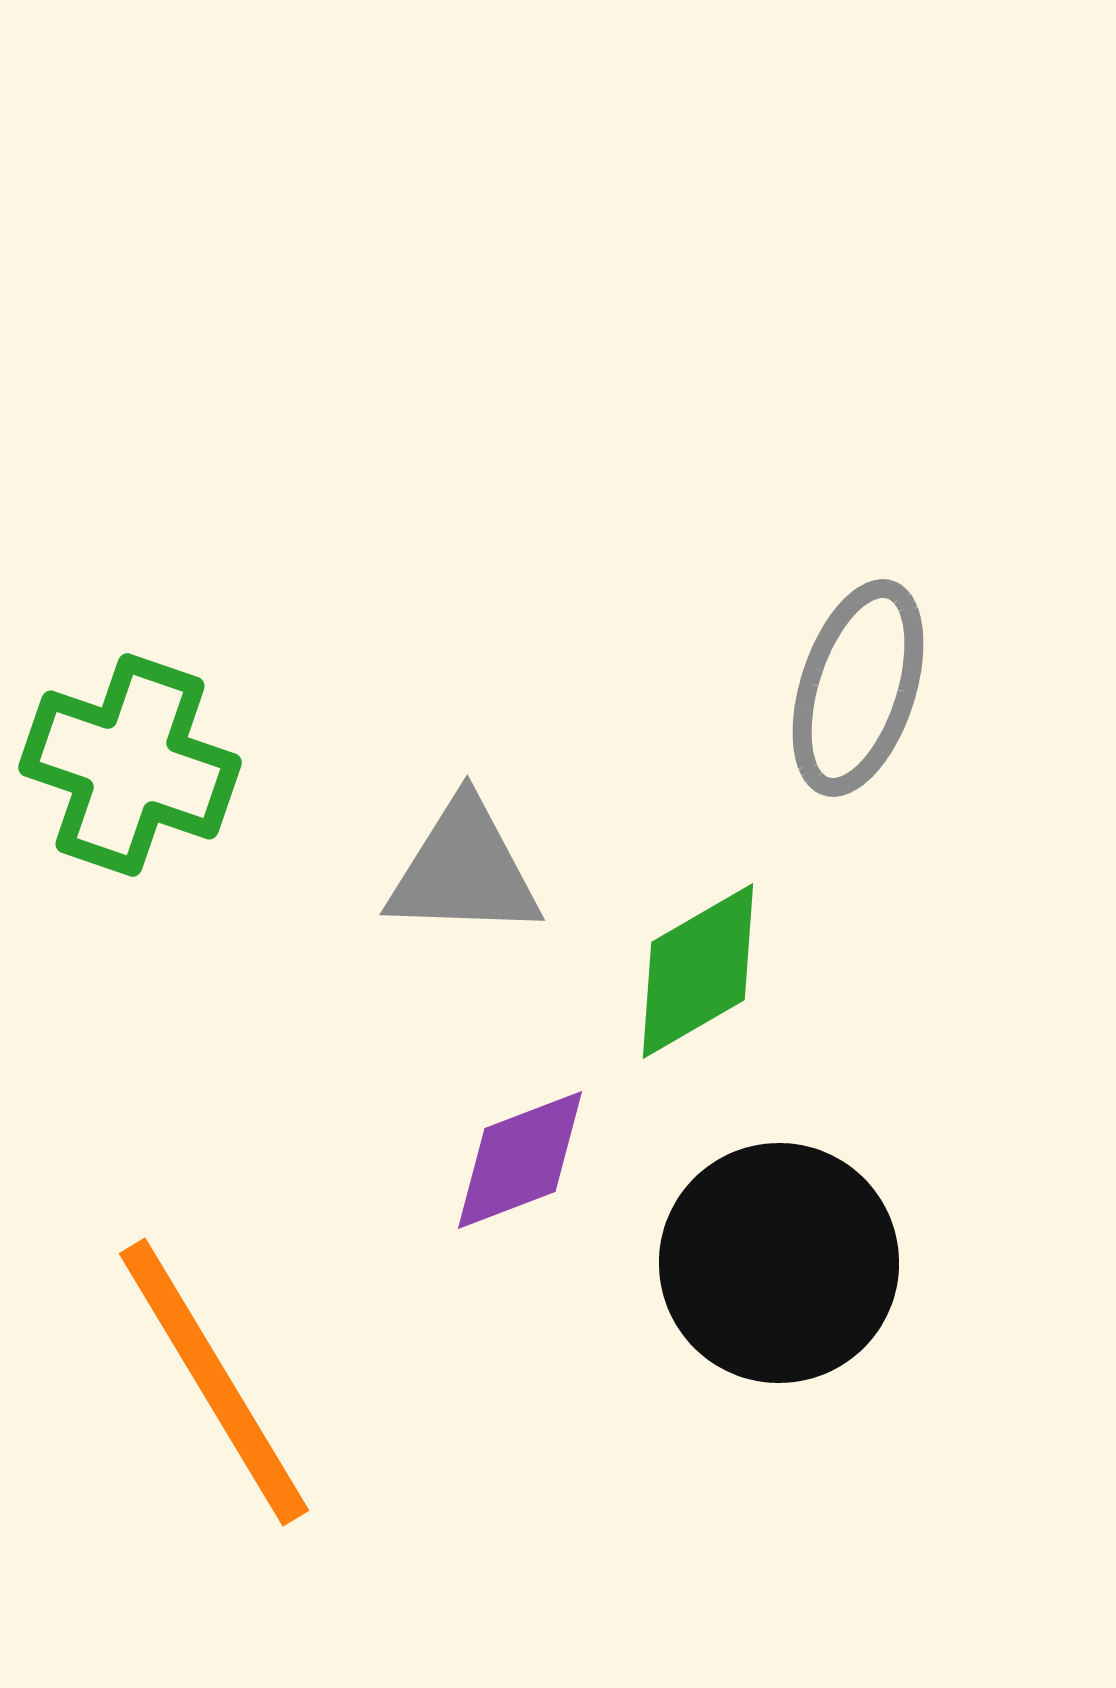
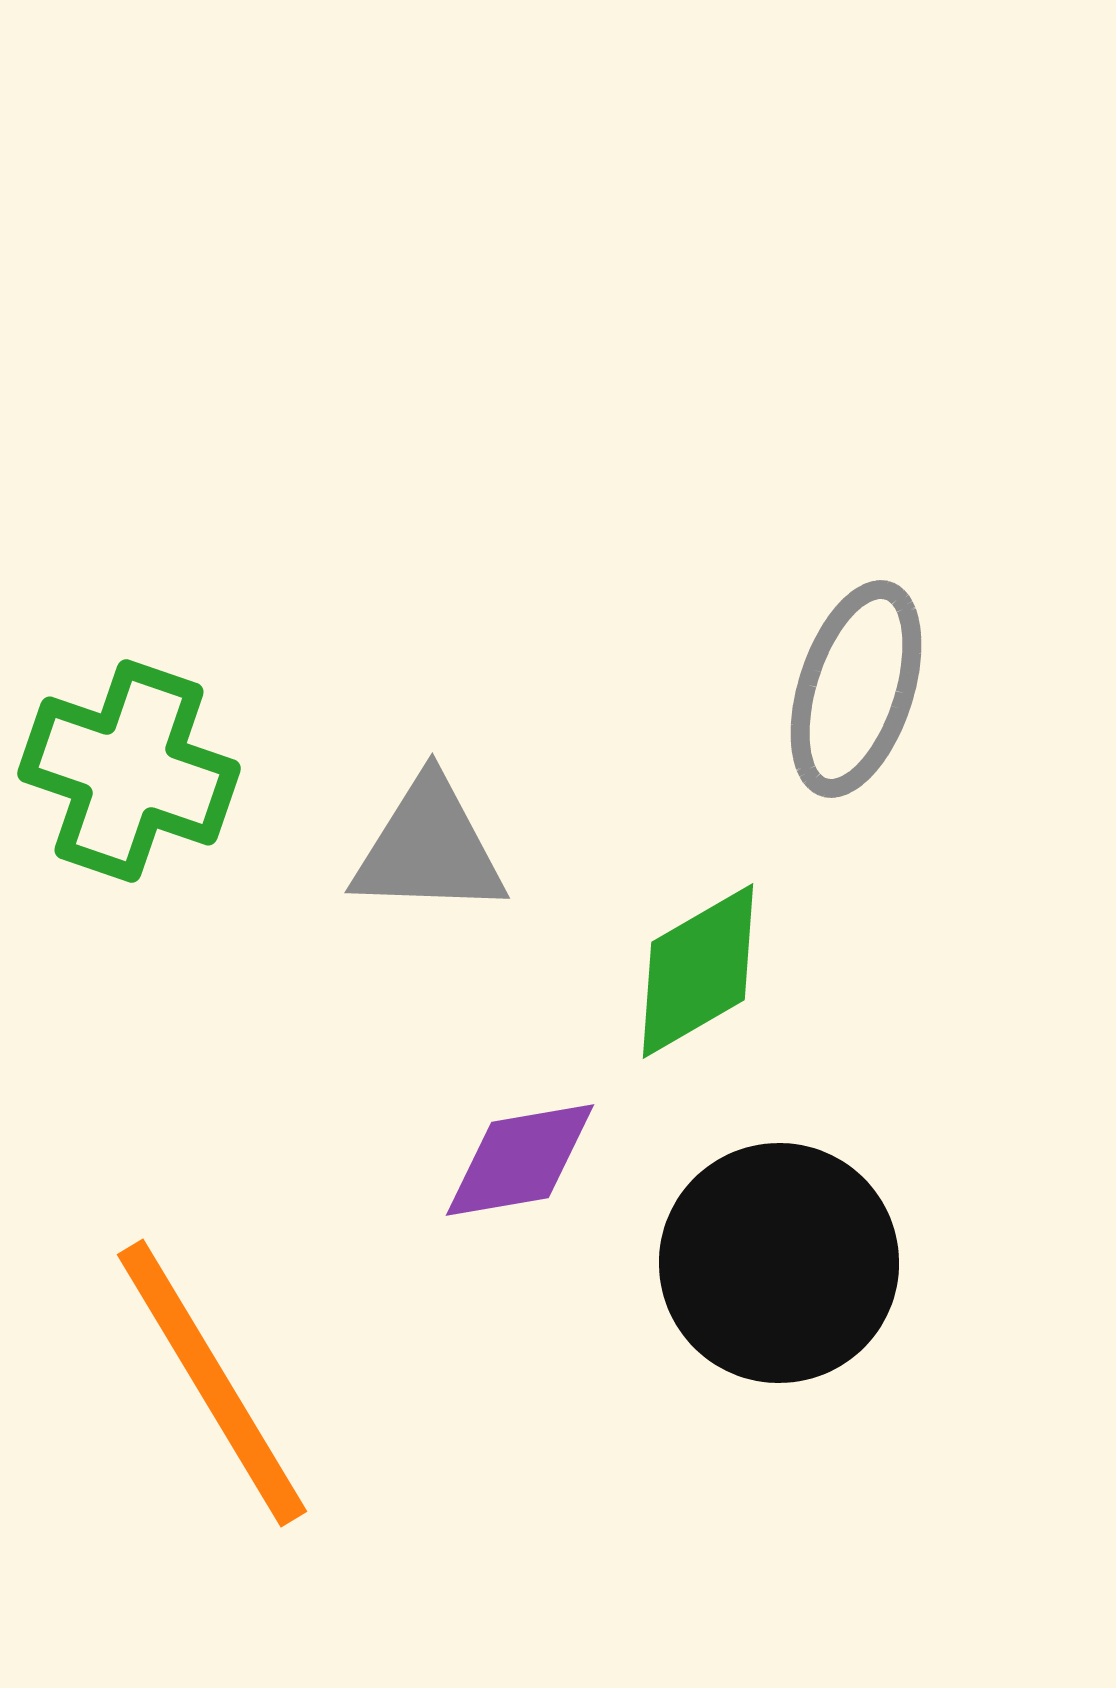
gray ellipse: moved 2 px left, 1 px down
green cross: moved 1 px left, 6 px down
gray triangle: moved 35 px left, 22 px up
purple diamond: rotated 11 degrees clockwise
orange line: moved 2 px left, 1 px down
